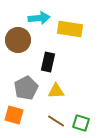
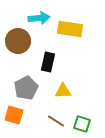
brown circle: moved 1 px down
yellow triangle: moved 7 px right
green square: moved 1 px right, 1 px down
